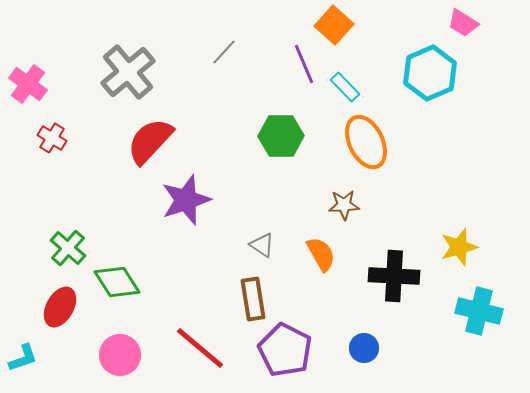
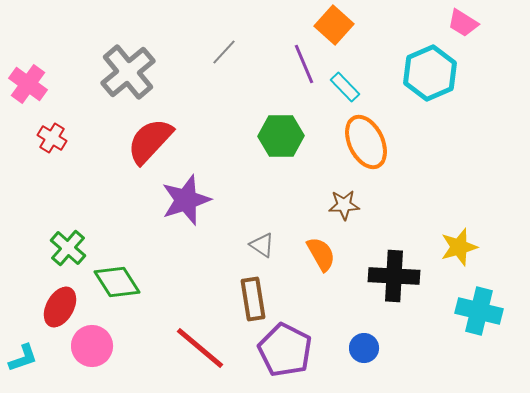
pink circle: moved 28 px left, 9 px up
